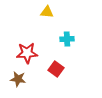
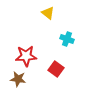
yellow triangle: moved 1 px right, 1 px down; rotated 32 degrees clockwise
cyan cross: rotated 24 degrees clockwise
red star: moved 1 px left, 3 px down
